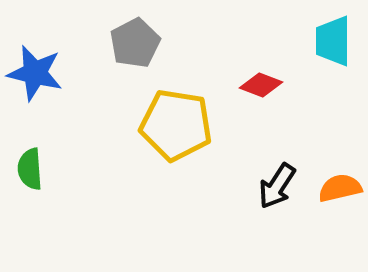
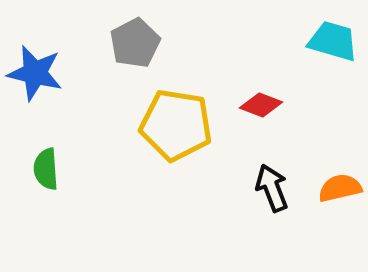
cyan trapezoid: rotated 106 degrees clockwise
red diamond: moved 20 px down
green semicircle: moved 16 px right
black arrow: moved 5 px left, 2 px down; rotated 126 degrees clockwise
